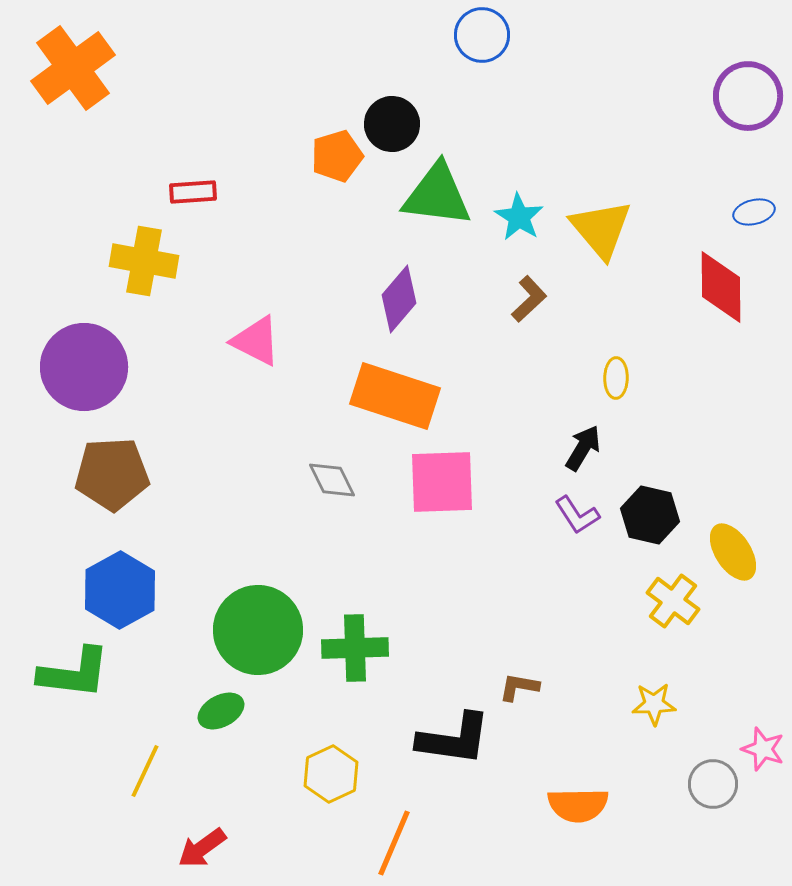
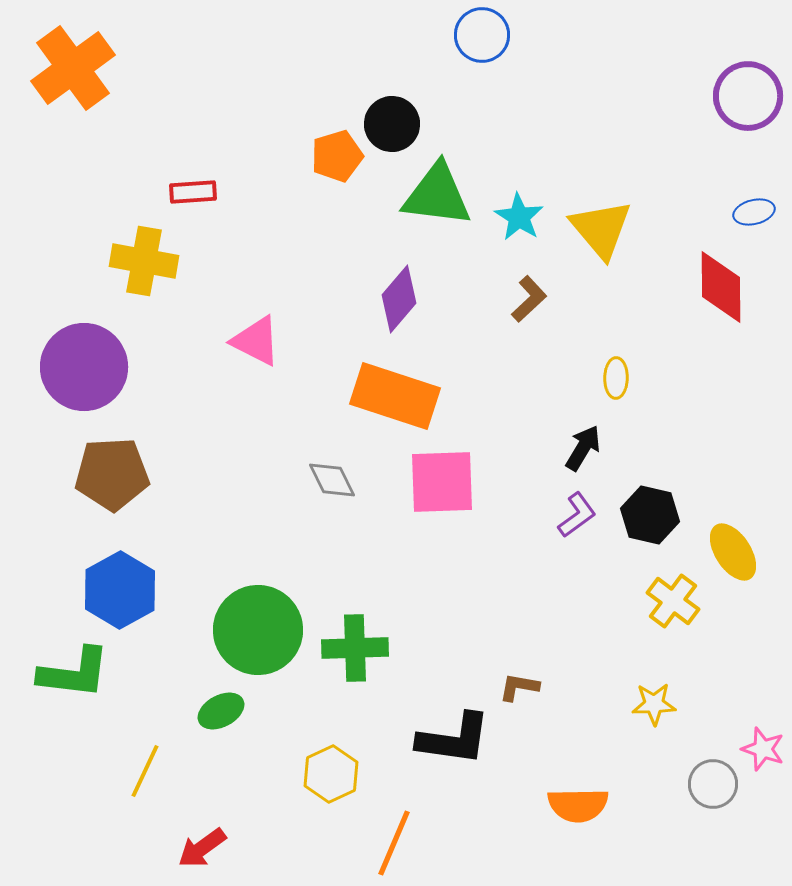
purple L-shape at (577, 515): rotated 93 degrees counterclockwise
